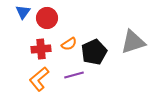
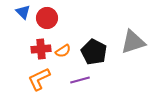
blue triangle: rotated 21 degrees counterclockwise
orange semicircle: moved 6 px left, 7 px down
black pentagon: rotated 20 degrees counterclockwise
purple line: moved 6 px right, 5 px down
orange L-shape: rotated 15 degrees clockwise
